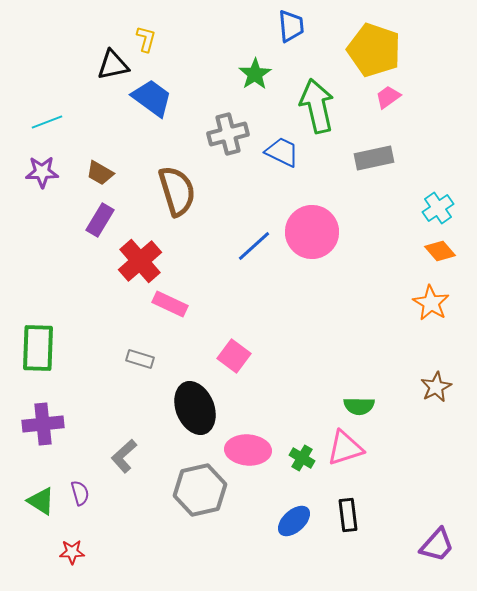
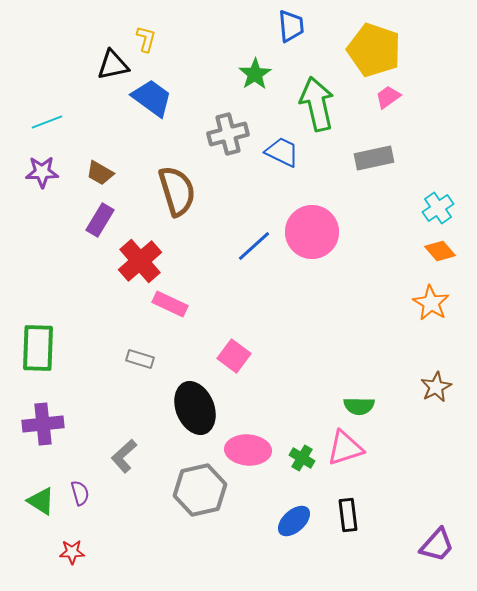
green arrow at (317, 106): moved 2 px up
